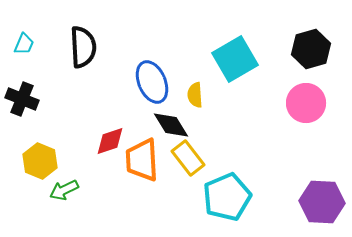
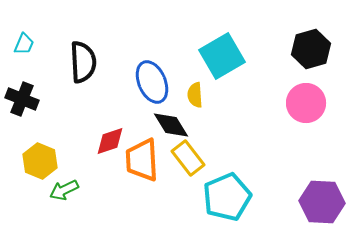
black semicircle: moved 15 px down
cyan square: moved 13 px left, 3 px up
